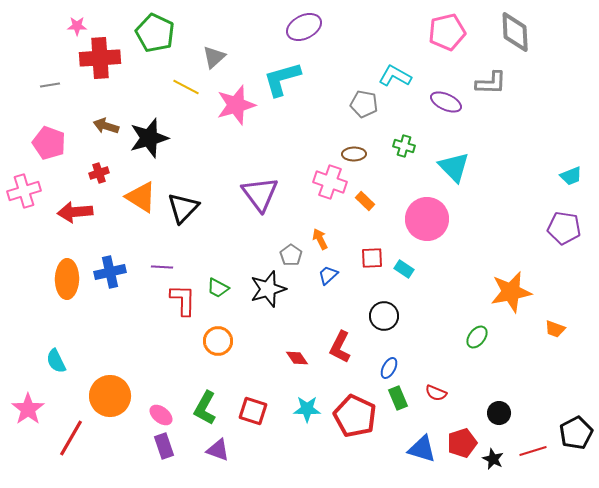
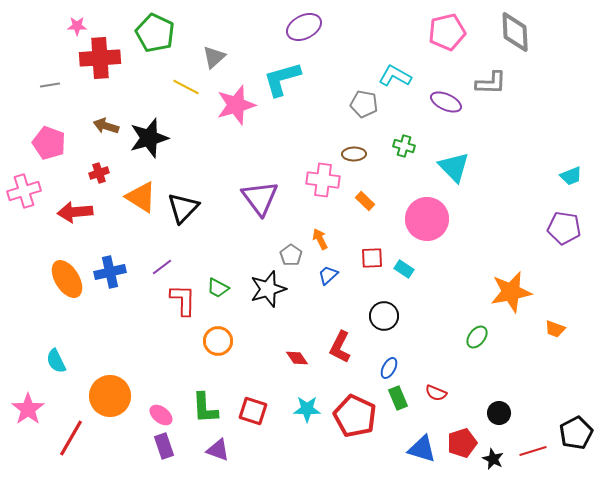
pink cross at (330, 182): moved 7 px left, 2 px up; rotated 12 degrees counterclockwise
purple triangle at (260, 194): moved 4 px down
purple line at (162, 267): rotated 40 degrees counterclockwise
orange ellipse at (67, 279): rotated 33 degrees counterclockwise
green L-shape at (205, 408): rotated 32 degrees counterclockwise
